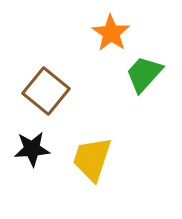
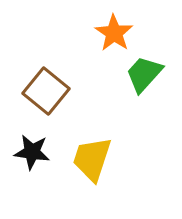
orange star: moved 3 px right
black star: moved 3 px down; rotated 12 degrees clockwise
